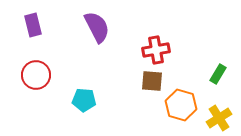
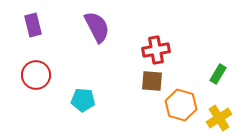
cyan pentagon: moved 1 px left
